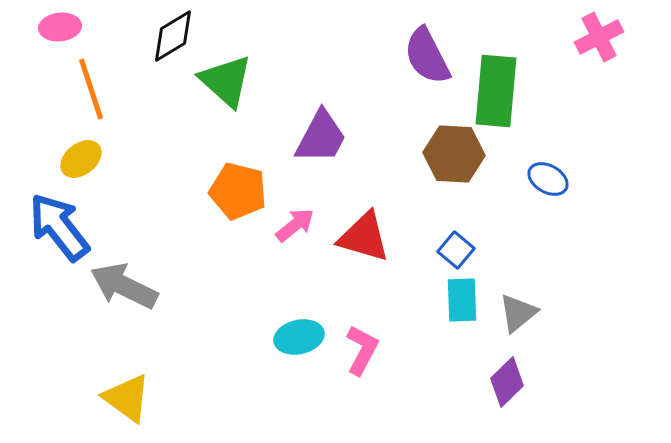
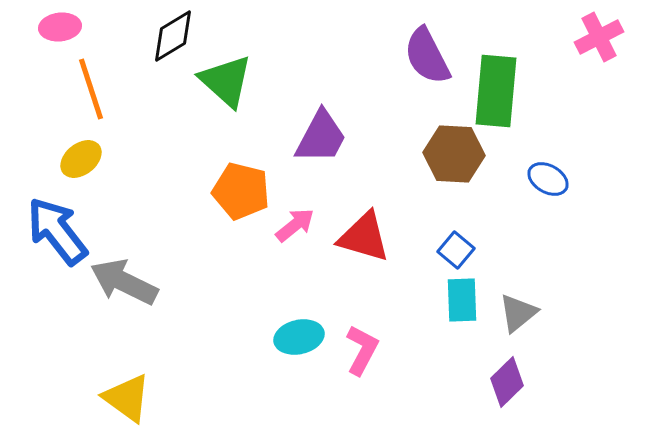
orange pentagon: moved 3 px right
blue arrow: moved 2 px left, 4 px down
gray arrow: moved 4 px up
